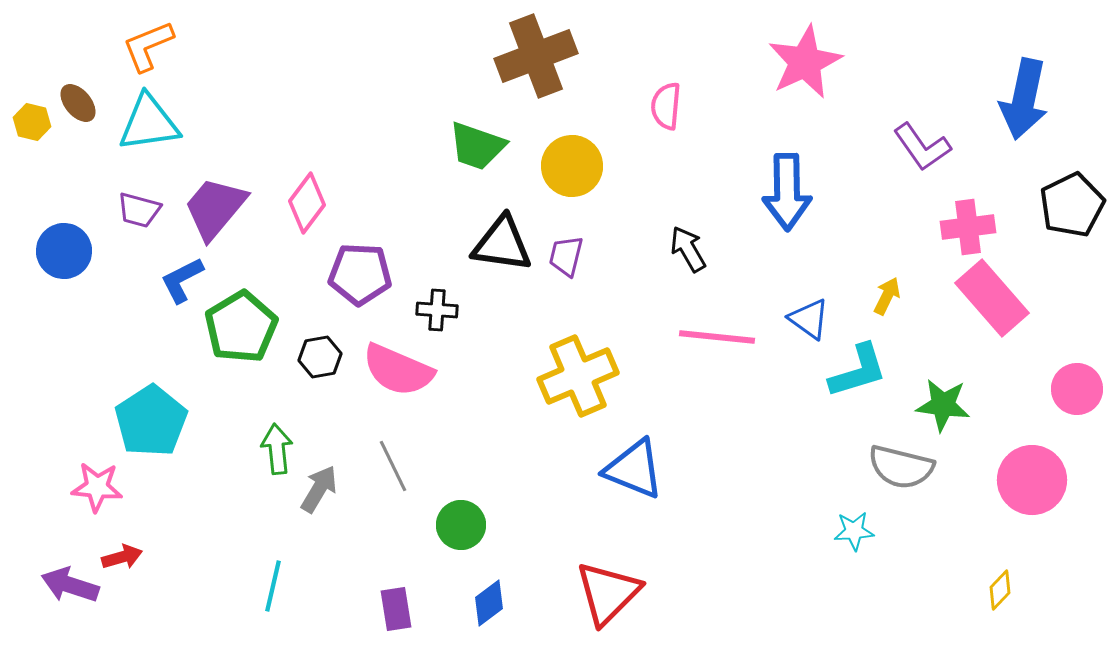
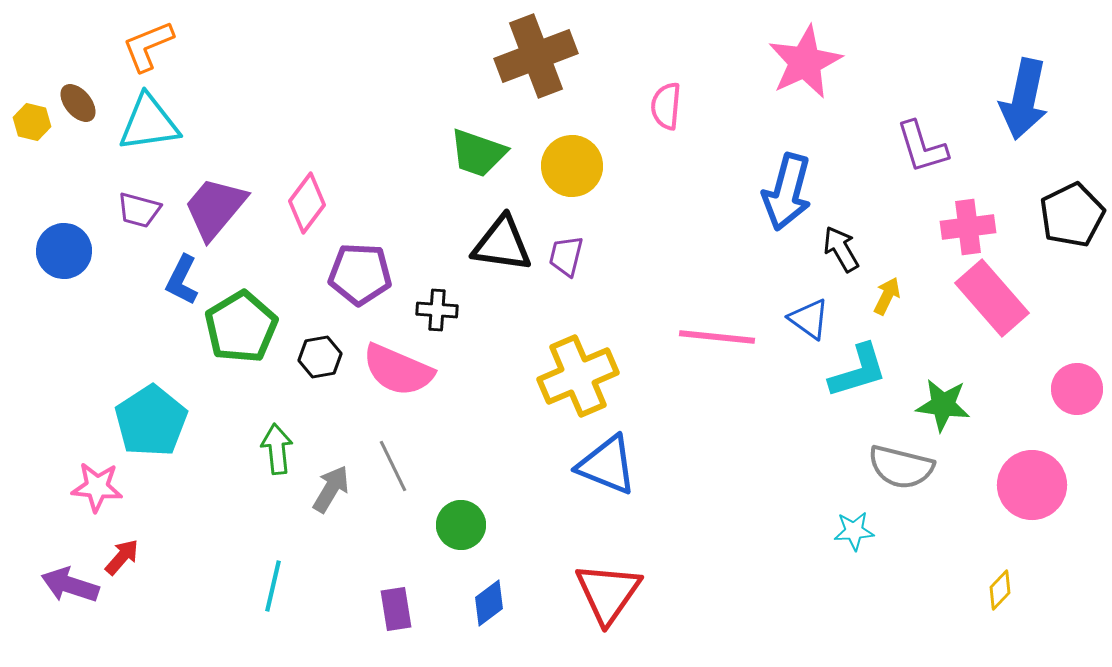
green trapezoid at (477, 146): moved 1 px right, 7 px down
purple L-shape at (922, 147): rotated 18 degrees clockwise
blue arrow at (787, 192): rotated 16 degrees clockwise
black pentagon at (1072, 205): moved 10 px down
black arrow at (688, 249): moved 153 px right
blue L-shape at (182, 280): rotated 36 degrees counterclockwise
blue triangle at (634, 469): moved 27 px left, 4 px up
pink circle at (1032, 480): moved 5 px down
gray arrow at (319, 489): moved 12 px right
red arrow at (122, 557): rotated 33 degrees counterclockwise
red triangle at (608, 593): rotated 10 degrees counterclockwise
